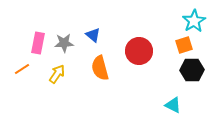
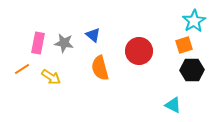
gray star: rotated 12 degrees clockwise
yellow arrow: moved 6 px left, 3 px down; rotated 90 degrees clockwise
